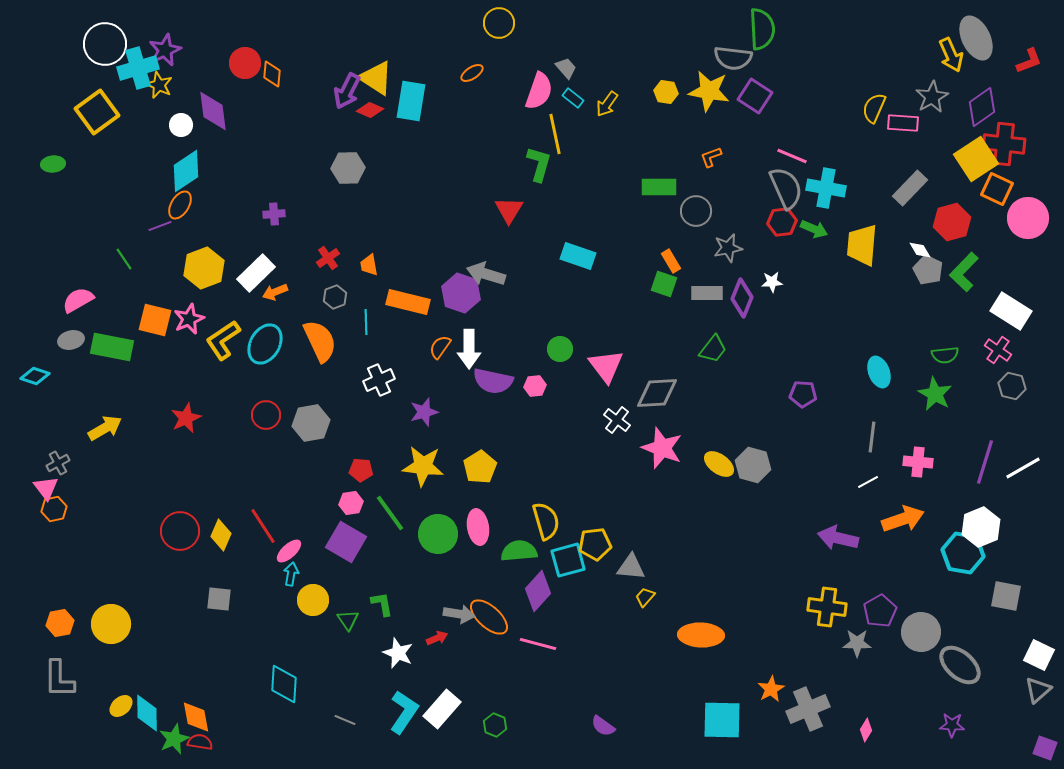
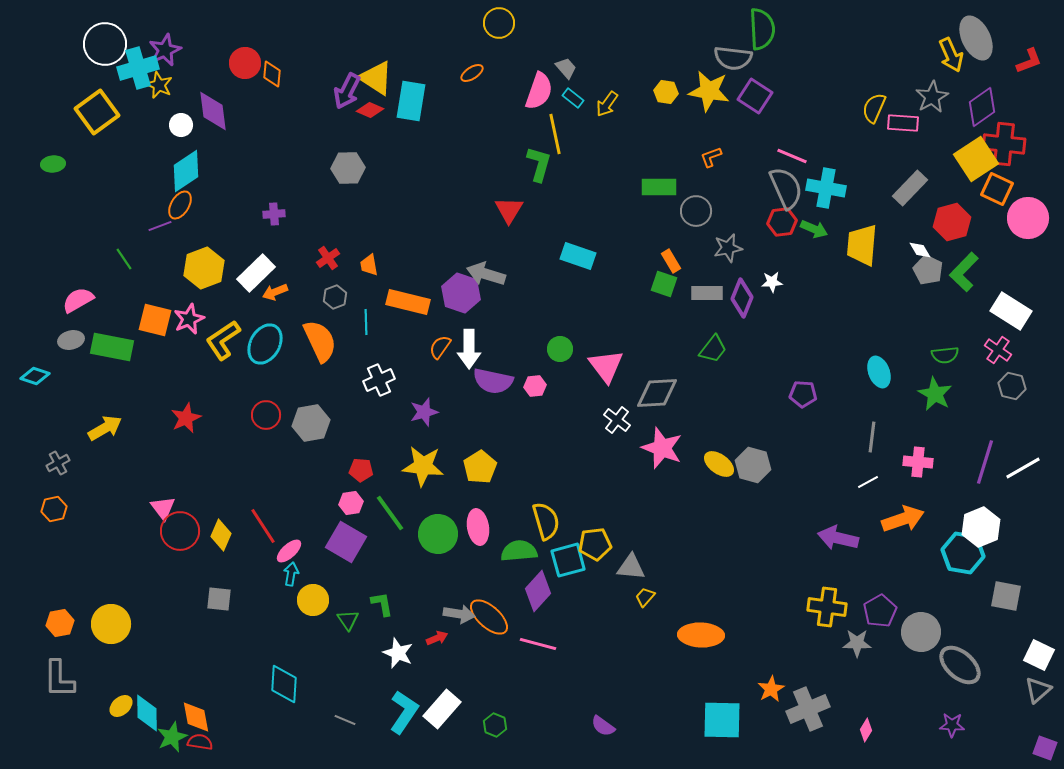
pink triangle at (46, 488): moved 117 px right, 20 px down
green star at (174, 739): moved 2 px left, 2 px up
